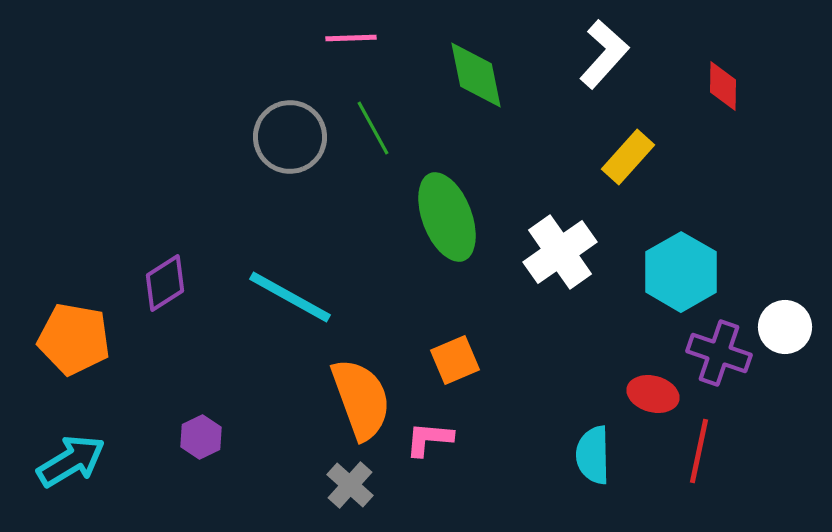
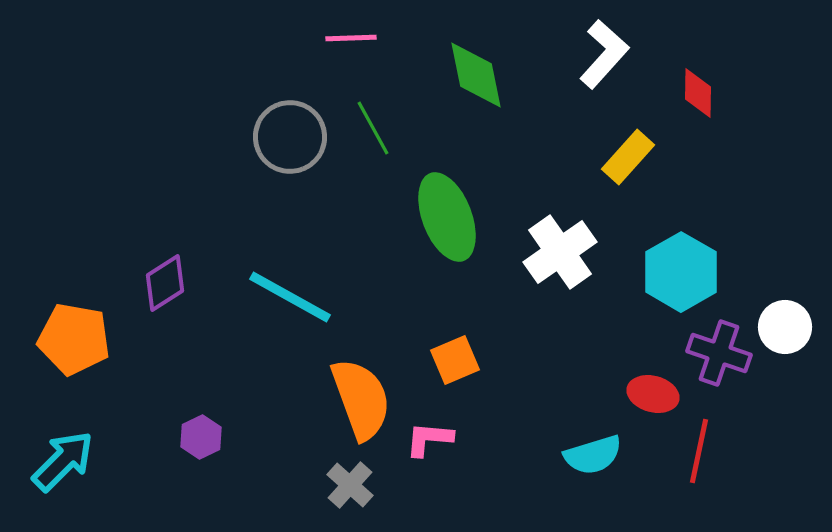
red diamond: moved 25 px left, 7 px down
cyan semicircle: rotated 106 degrees counterclockwise
cyan arrow: moved 8 px left; rotated 14 degrees counterclockwise
